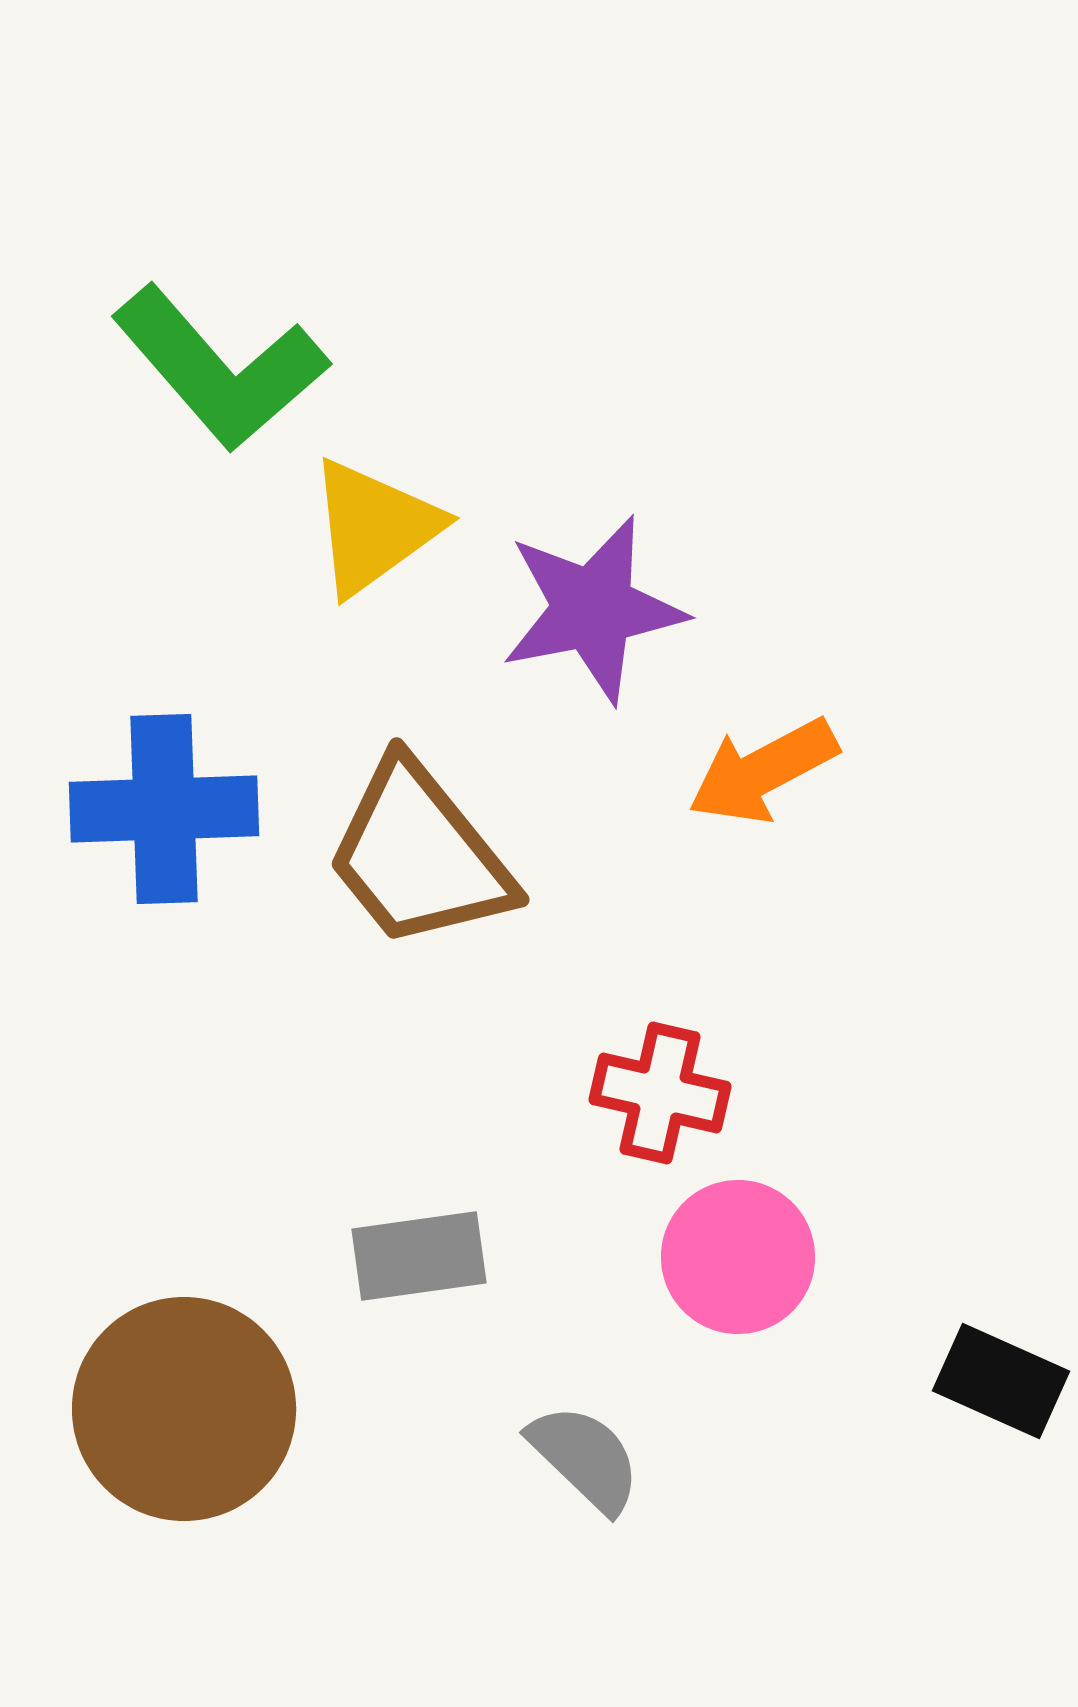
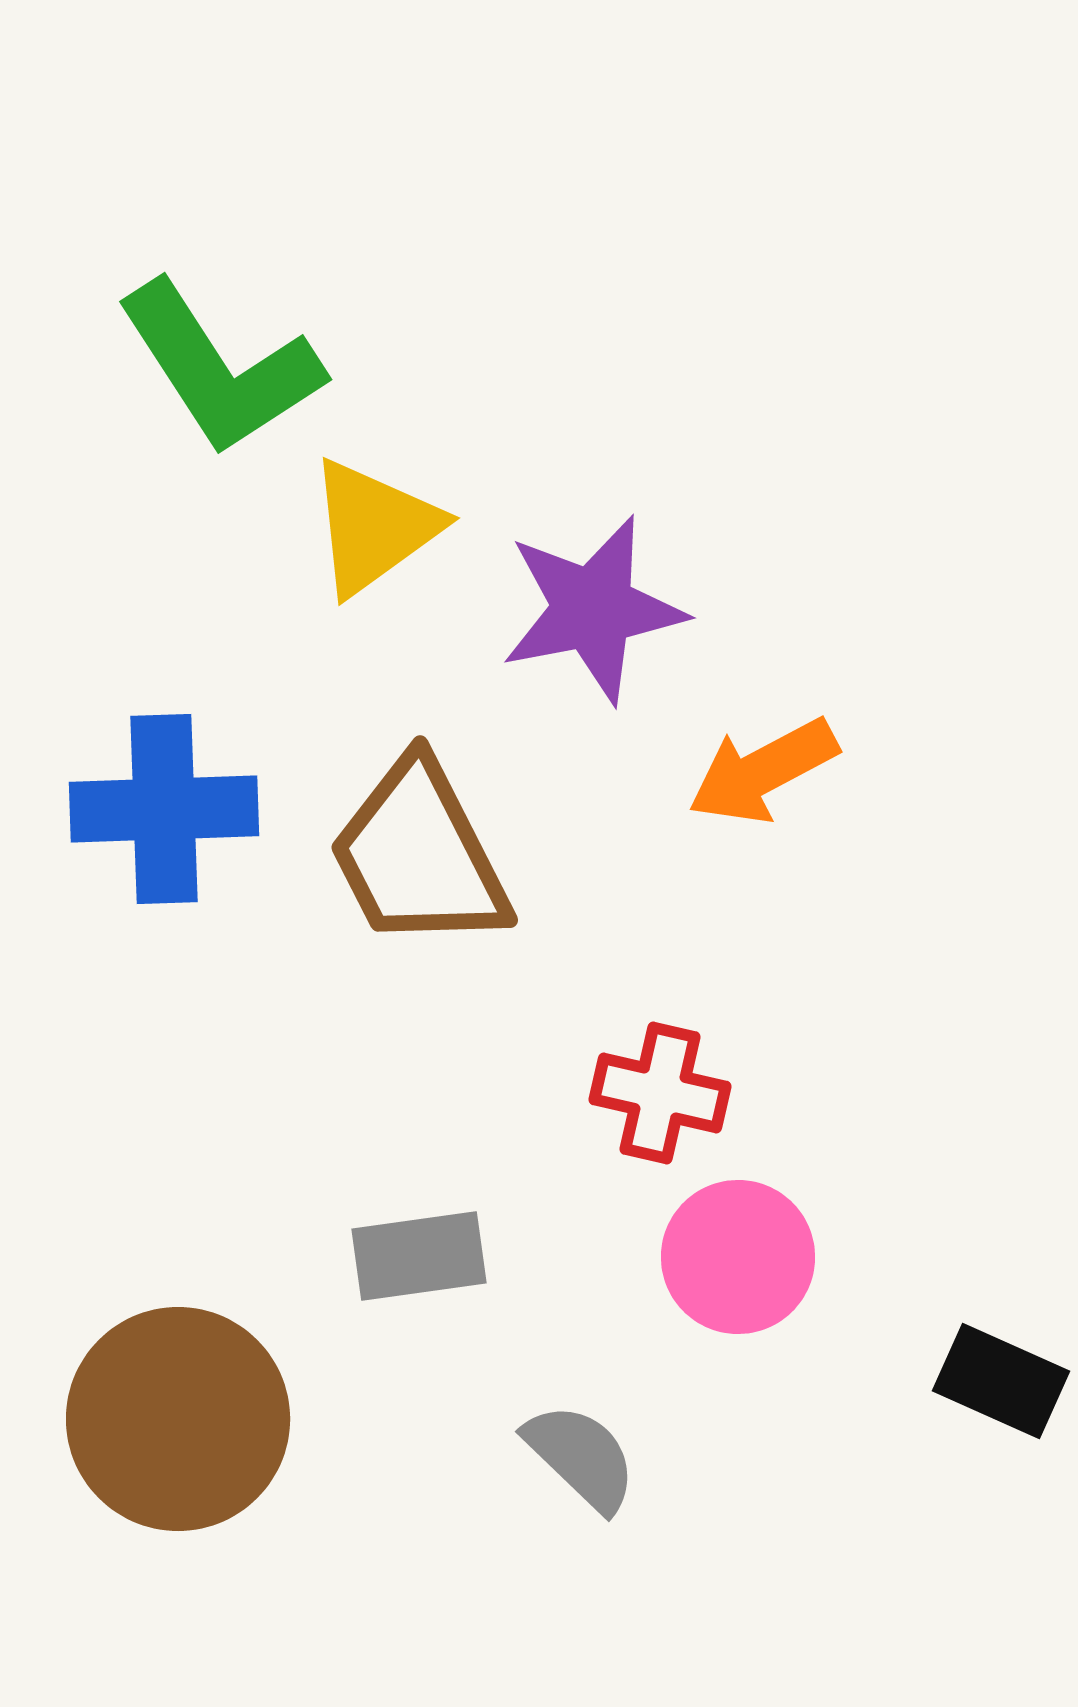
green L-shape: rotated 8 degrees clockwise
brown trapezoid: rotated 12 degrees clockwise
brown circle: moved 6 px left, 10 px down
gray semicircle: moved 4 px left, 1 px up
